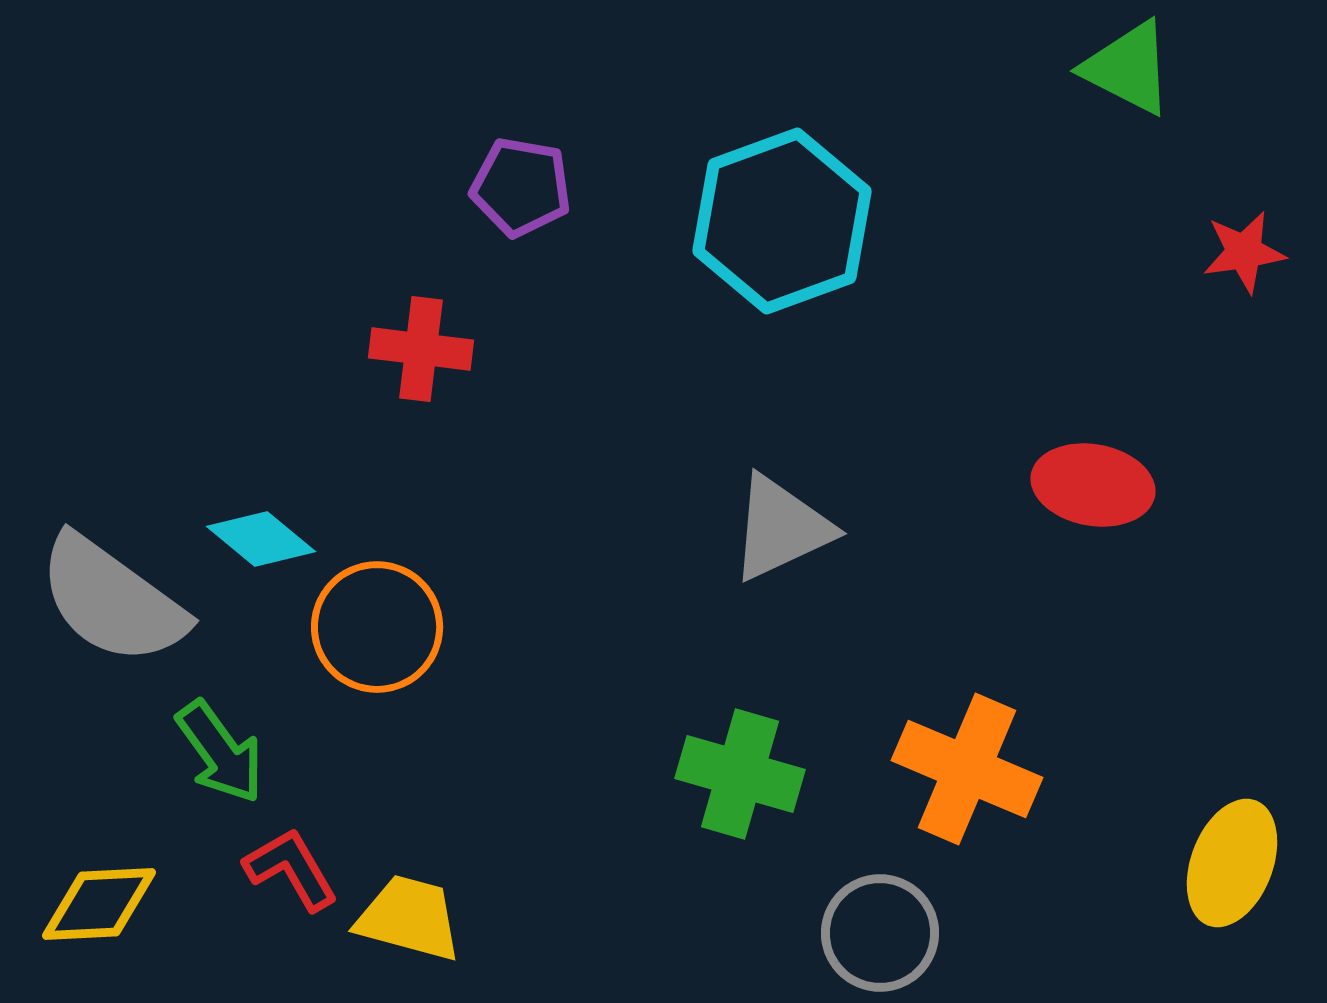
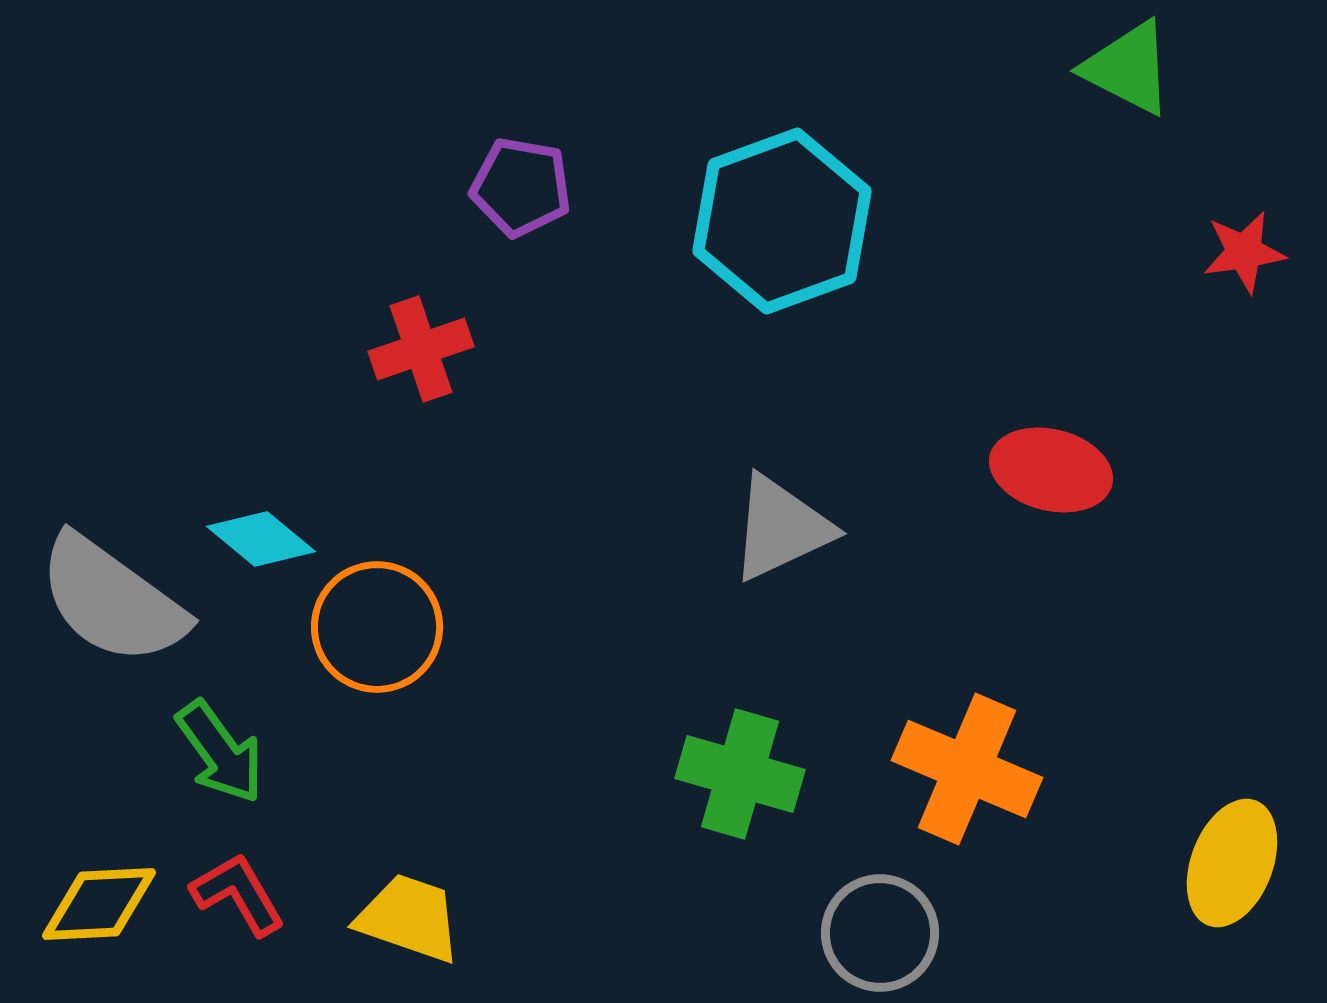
red cross: rotated 26 degrees counterclockwise
red ellipse: moved 42 px left, 15 px up; rotated 4 degrees clockwise
red L-shape: moved 53 px left, 25 px down
yellow trapezoid: rotated 4 degrees clockwise
